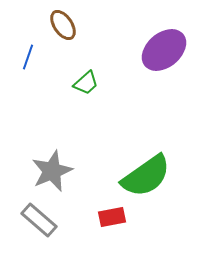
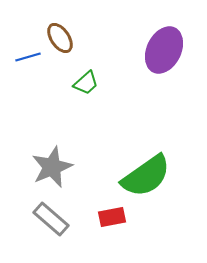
brown ellipse: moved 3 px left, 13 px down
purple ellipse: rotated 24 degrees counterclockwise
blue line: rotated 55 degrees clockwise
gray star: moved 4 px up
gray rectangle: moved 12 px right, 1 px up
